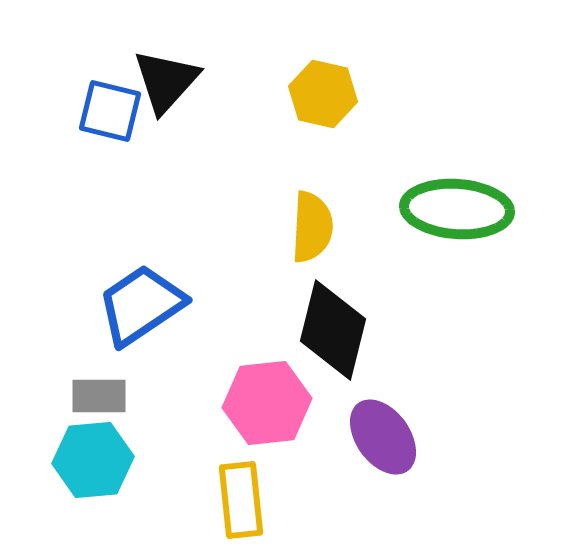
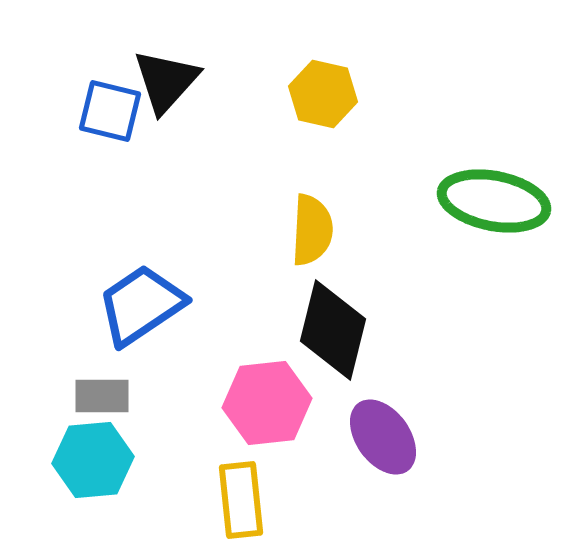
green ellipse: moved 37 px right, 8 px up; rotated 7 degrees clockwise
yellow semicircle: moved 3 px down
gray rectangle: moved 3 px right
